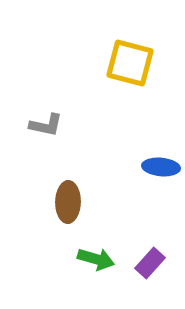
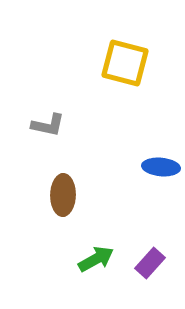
yellow square: moved 5 px left
gray L-shape: moved 2 px right
brown ellipse: moved 5 px left, 7 px up
green arrow: rotated 45 degrees counterclockwise
